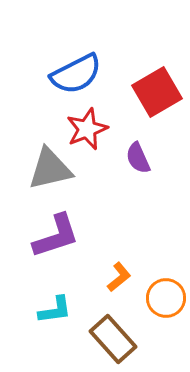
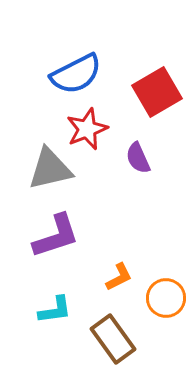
orange L-shape: rotated 12 degrees clockwise
brown rectangle: rotated 6 degrees clockwise
